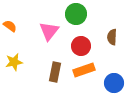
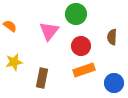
brown rectangle: moved 13 px left, 6 px down
